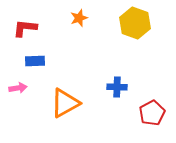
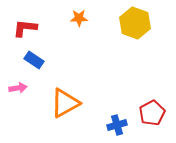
orange star: rotated 18 degrees clockwise
blue rectangle: moved 1 px left, 1 px up; rotated 36 degrees clockwise
blue cross: moved 38 px down; rotated 18 degrees counterclockwise
